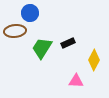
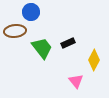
blue circle: moved 1 px right, 1 px up
green trapezoid: rotated 110 degrees clockwise
pink triangle: rotated 49 degrees clockwise
